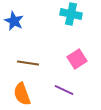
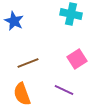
brown line: rotated 30 degrees counterclockwise
